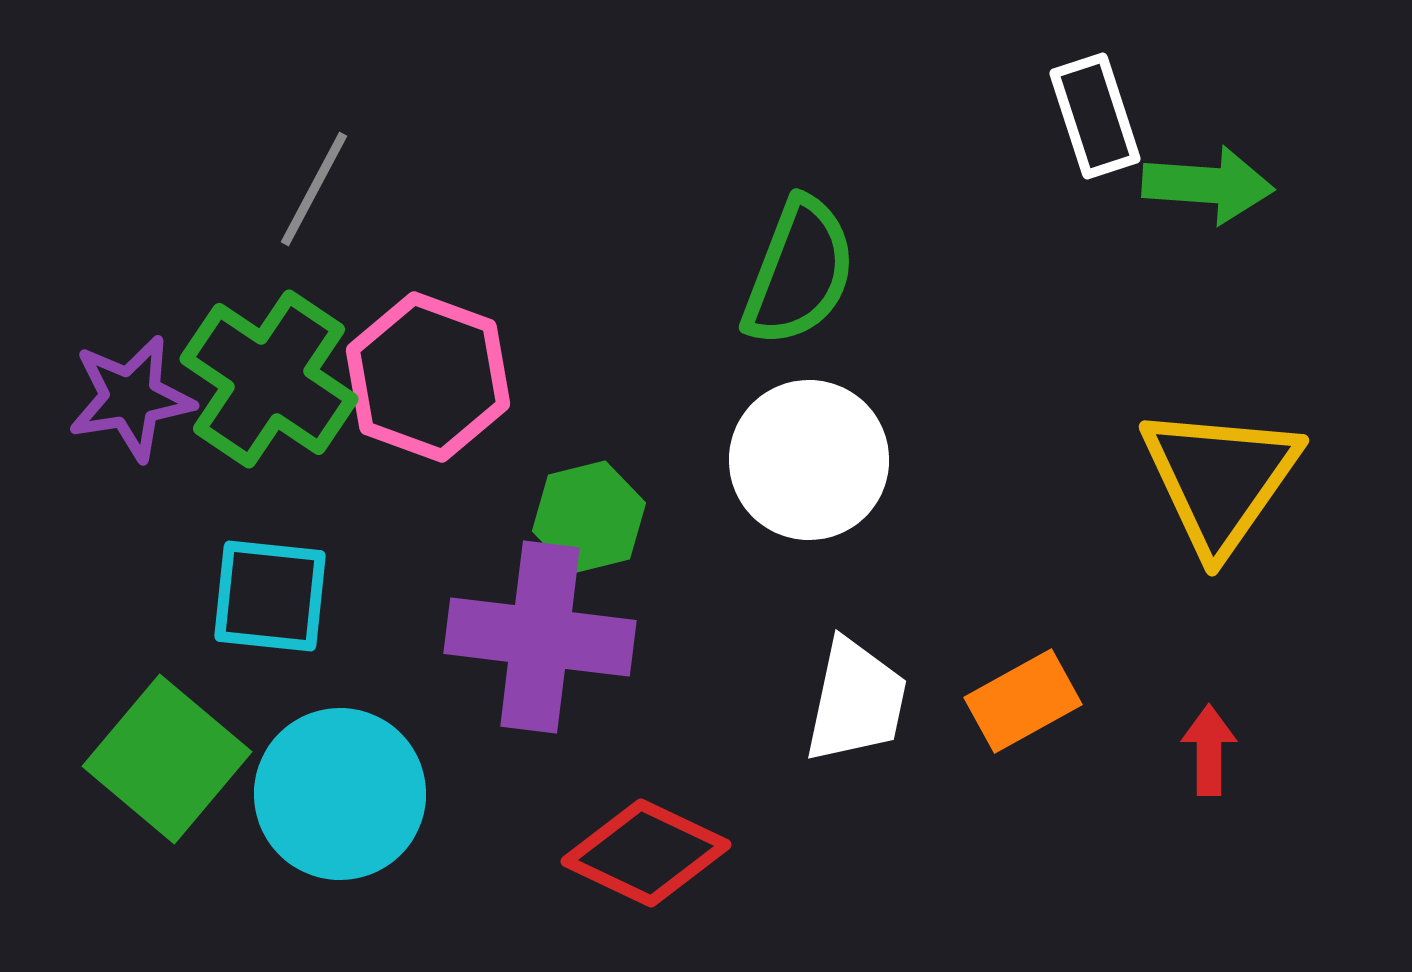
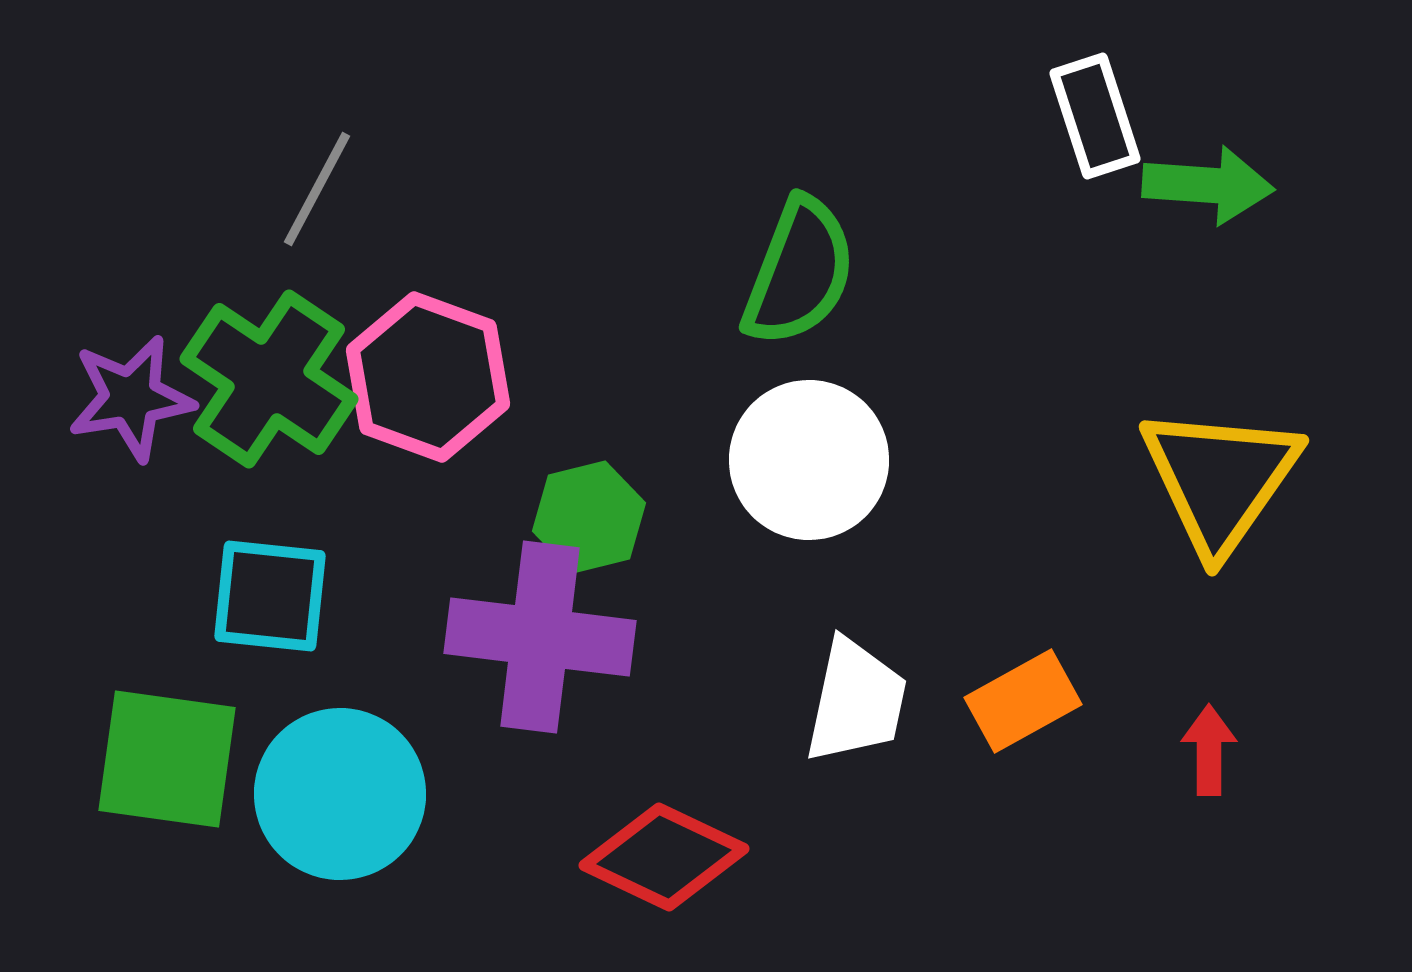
gray line: moved 3 px right
green square: rotated 32 degrees counterclockwise
red diamond: moved 18 px right, 4 px down
